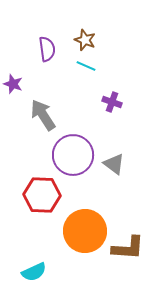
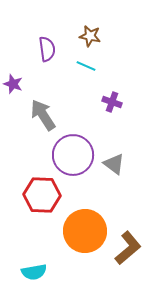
brown star: moved 5 px right, 4 px up; rotated 10 degrees counterclockwise
brown L-shape: rotated 44 degrees counterclockwise
cyan semicircle: rotated 15 degrees clockwise
